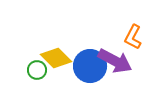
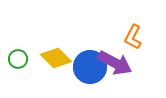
purple arrow: moved 2 px down
blue circle: moved 1 px down
green circle: moved 19 px left, 11 px up
